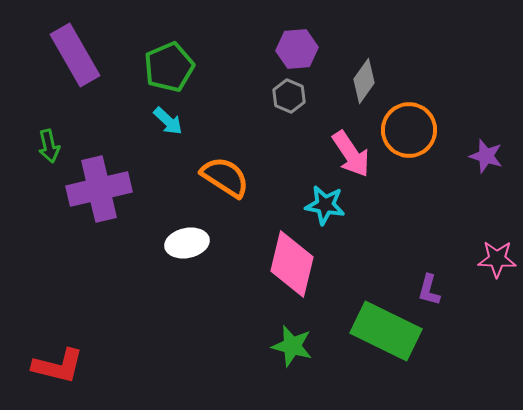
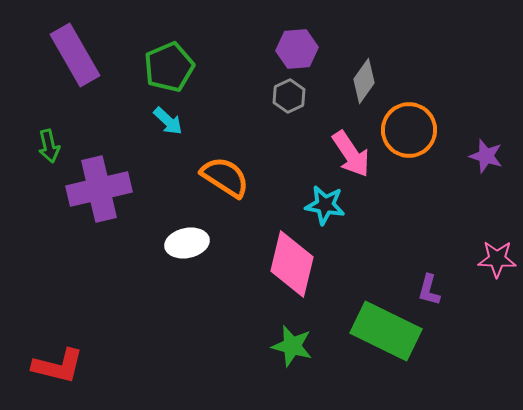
gray hexagon: rotated 12 degrees clockwise
